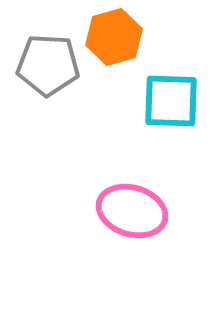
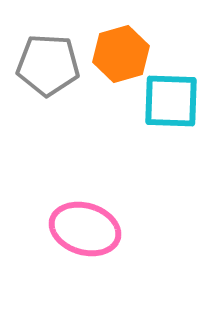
orange hexagon: moved 7 px right, 17 px down
pink ellipse: moved 47 px left, 18 px down
